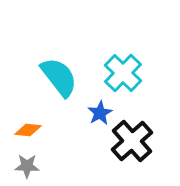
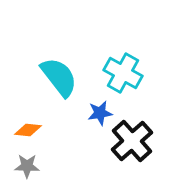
cyan cross: rotated 15 degrees counterclockwise
blue star: rotated 20 degrees clockwise
